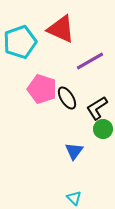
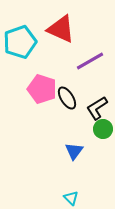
cyan triangle: moved 3 px left
